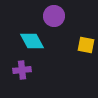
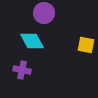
purple circle: moved 10 px left, 3 px up
purple cross: rotated 18 degrees clockwise
